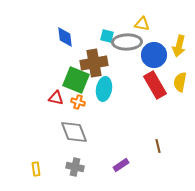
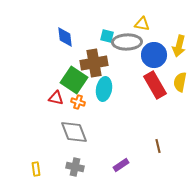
green square: moved 2 px left; rotated 12 degrees clockwise
